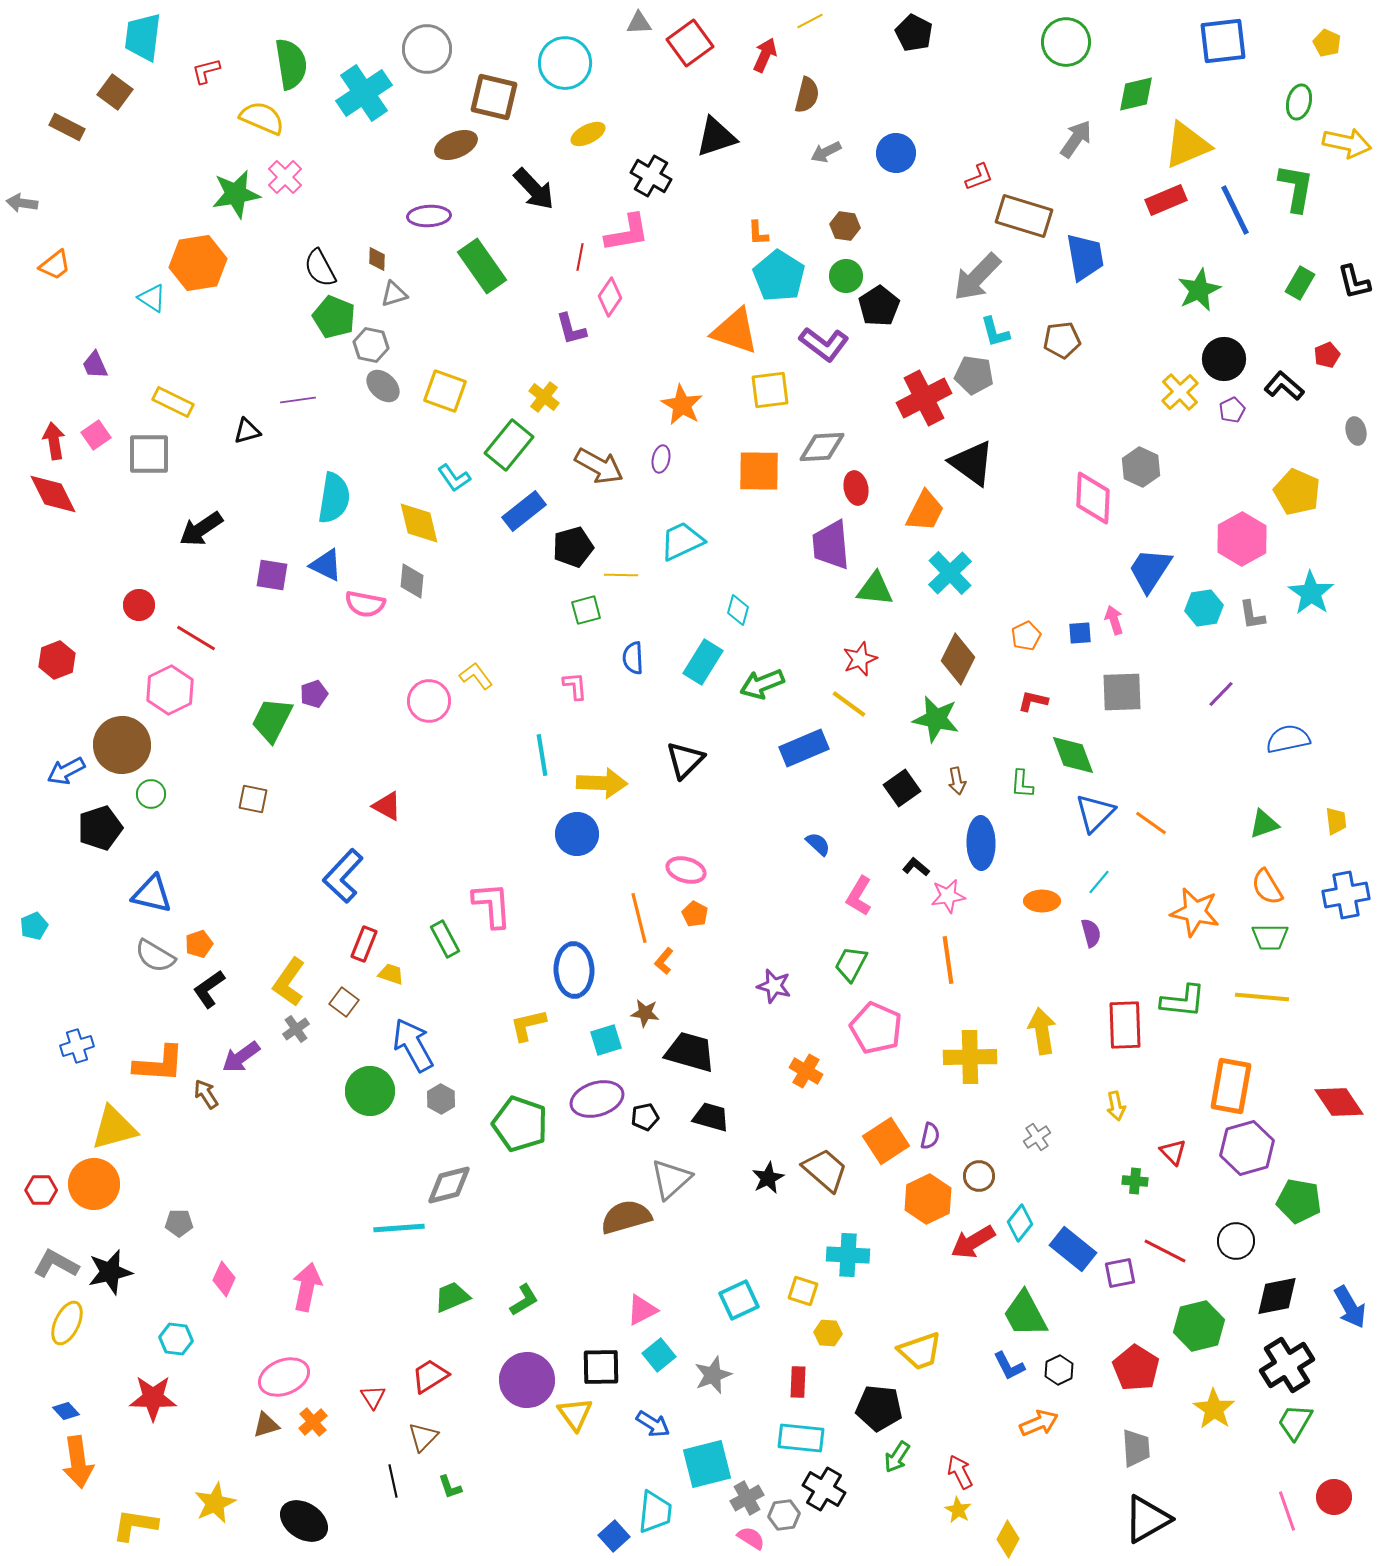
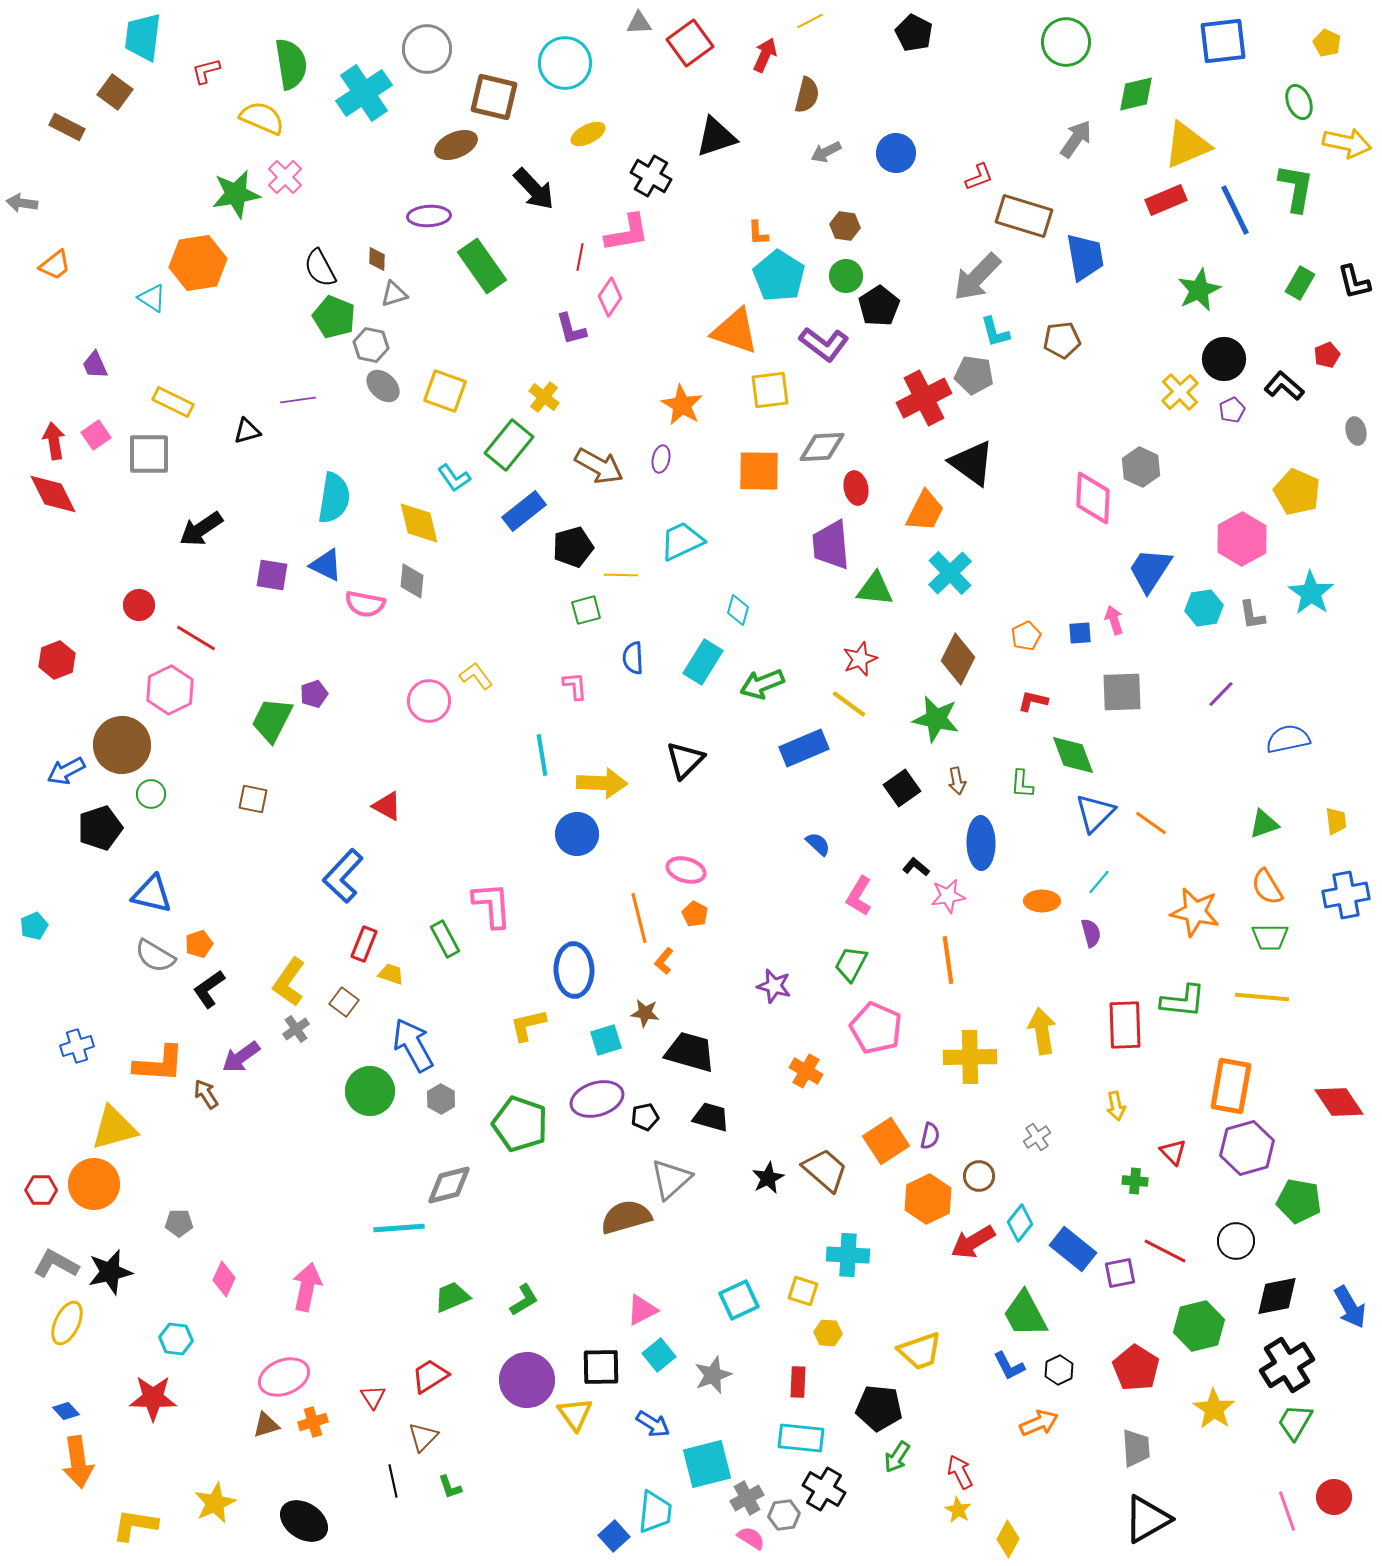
green ellipse at (1299, 102): rotated 36 degrees counterclockwise
orange cross at (313, 1422): rotated 24 degrees clockwise
